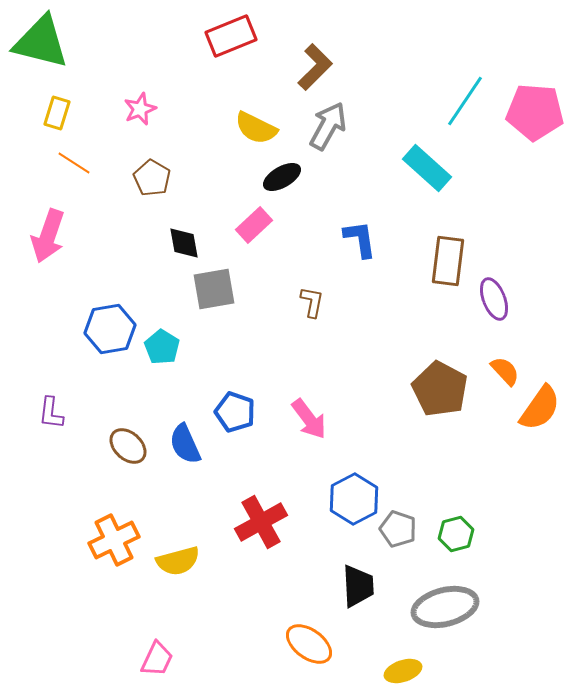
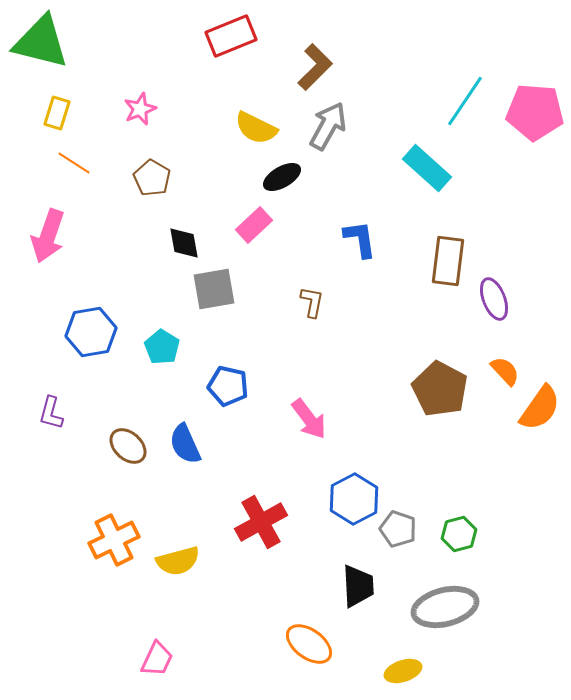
blue hexagon at (110, 329): moved 19 px left, 3 px down
blue pentagon at (235, 412): moved 7 px left, 26 px up; rotated 6 degrees counterclockwise
purple L-shape at (51, 413): rotated 8 degrees clockwise
green hexagon at (456, 534): moved 3 px right
